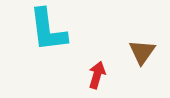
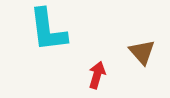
brown triangle: rotated 16 degrees counterclockwise
